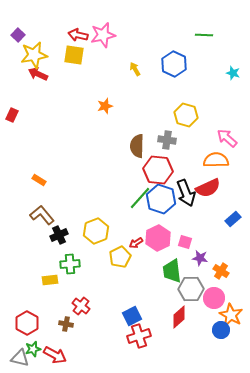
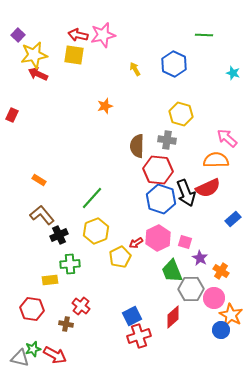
yellow hexagon at (186, 115): moved 5 px left, 1 px up
green line at (140, 198): moved 48 px left
purple star at (200, 258): rotated 21 degrees clockwise
green trapezoid at (172, 271): rotated 15 degrees counterclockwise
red diamond at (179, 317): moved 6 px left
red hexagon at (27, 323): moved 5 px right, 14 px up; rotated 20 degrees counterclockwise
